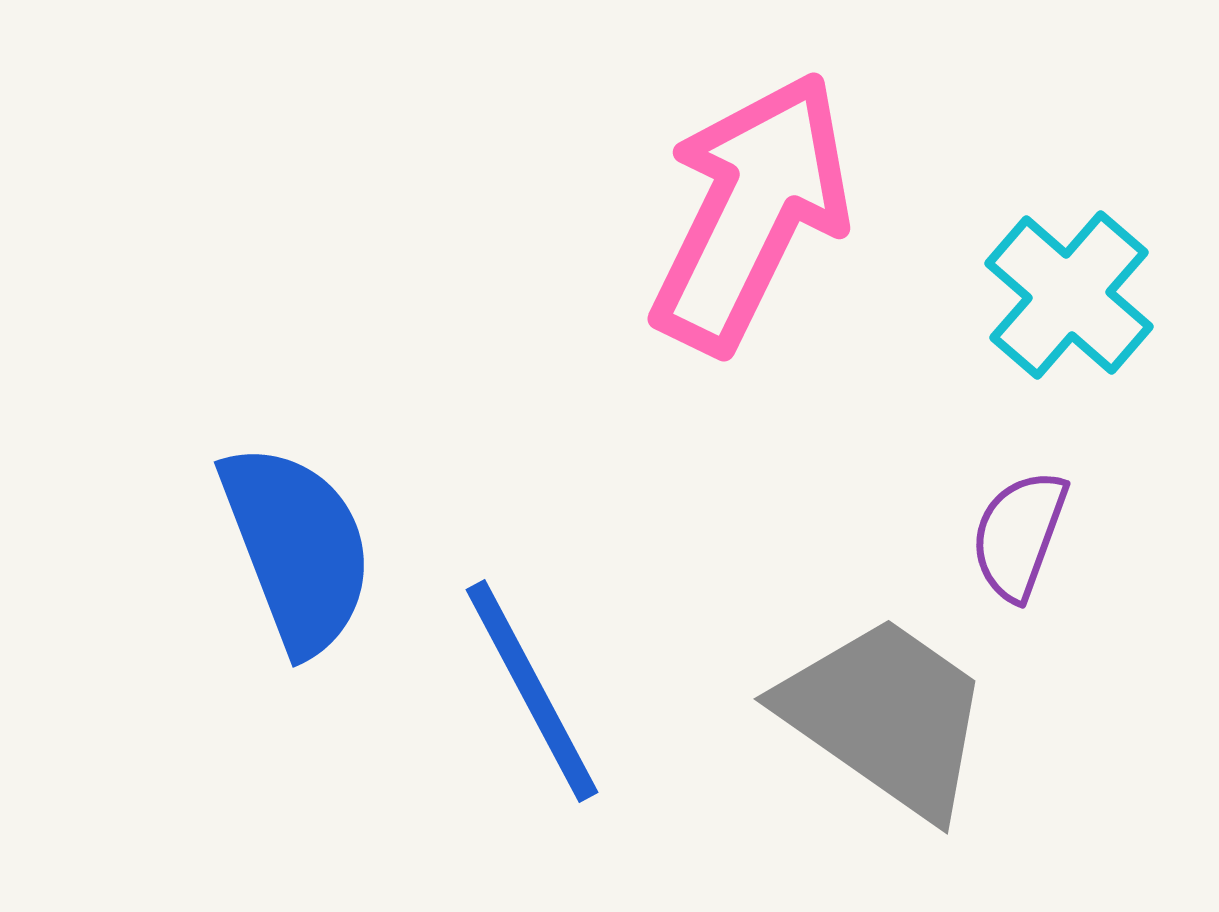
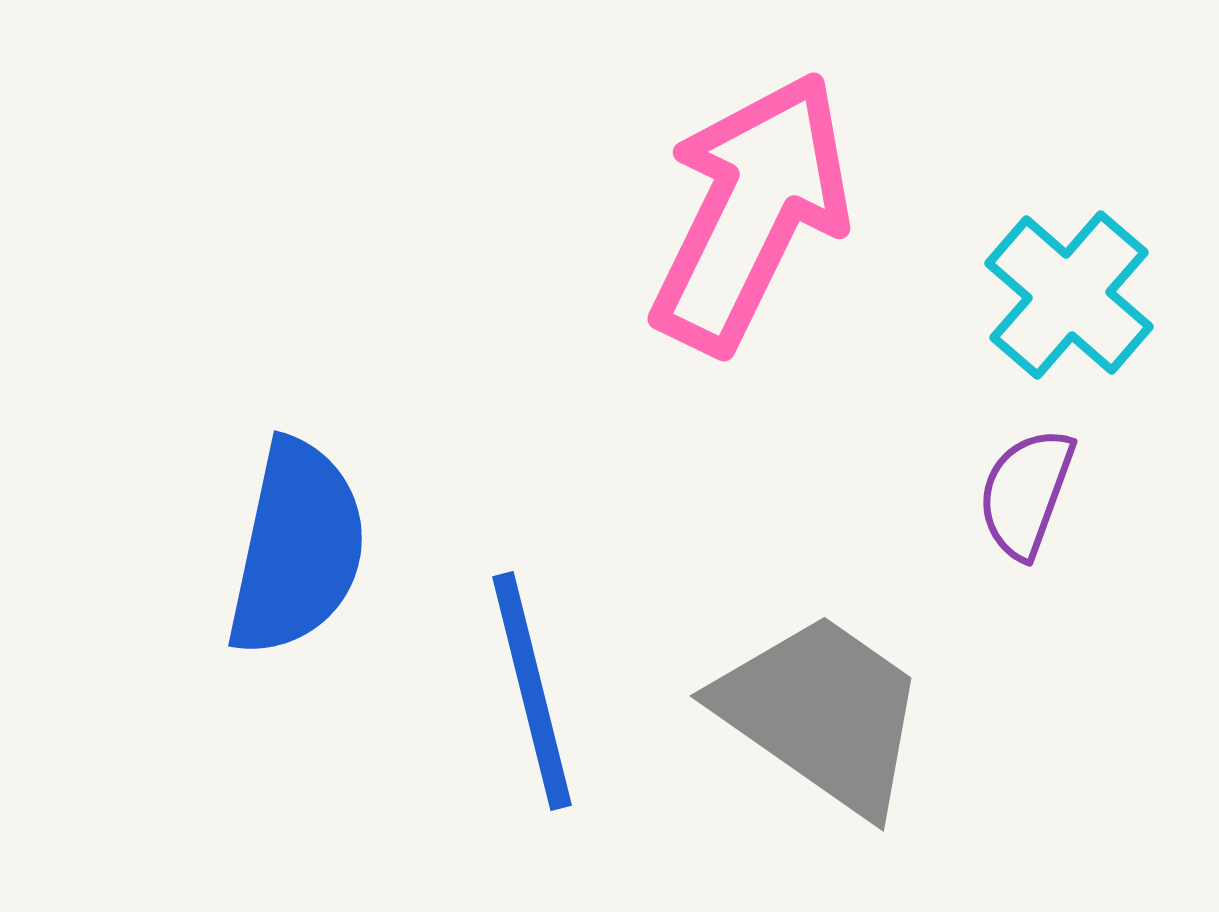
purple semicircle: moved 7 px right, 42 px up
blue semicircle: rotated 33 degrees clockwise
blue line: rotated 14 degrees clockwise
gray trapezoid: moved 64 px left, 3 px up
